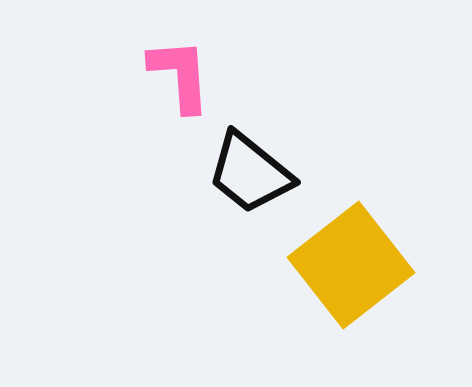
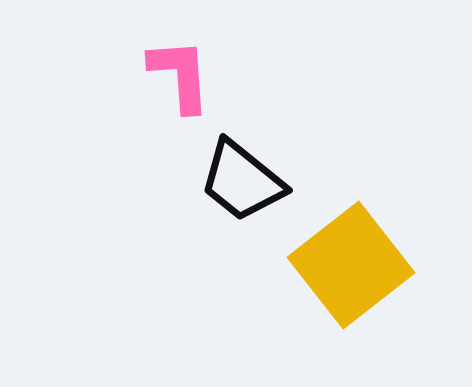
black trapezoid: moved 8 px left, 8 px down
